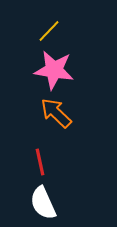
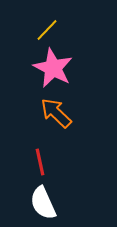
yellow line: moved 2 px left, 1 px up
pink star: moved 1 px left, 2 px up; rotated 18 degrees clockwise
